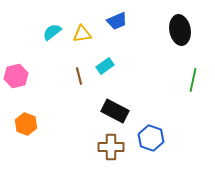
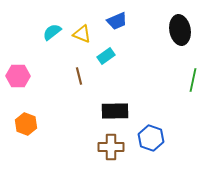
yellow triangle: rotated 30 degrees clockwise
cyan rectangle: moved 1 px right, 10 px up
pink hexagon: moved 2 px right; rotated 15 degrees clockwise
black rectangle: rotated 28 degrees counterclockwise
